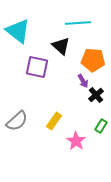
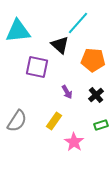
cyan line: rotated 45 degrees counterclockwise
cyan triangle: rotated 44 degrees counterclockwise
black triangle: moved 1 px left, 1 px up
purple arrow: moved 16 px left, 11 px down
gray semicircle: rotated 15 degrees counterclockwise
green rectangle: moved 1 px up; rotated 40 degrees clockwise
pink star: moved 2 px left, 1 px down
